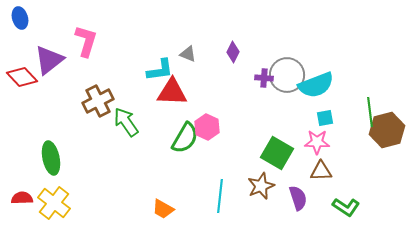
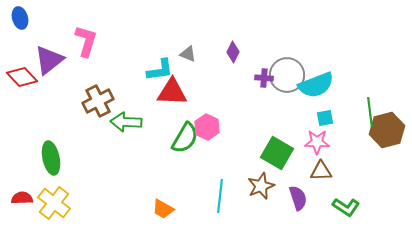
green arrow: rotated 52 degrees counterclockwise
